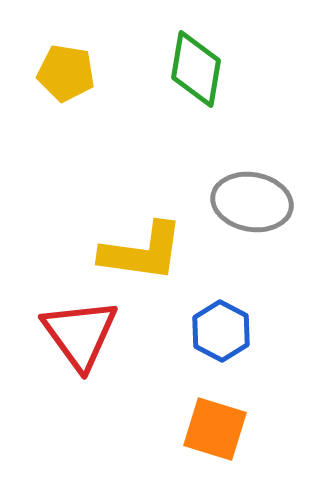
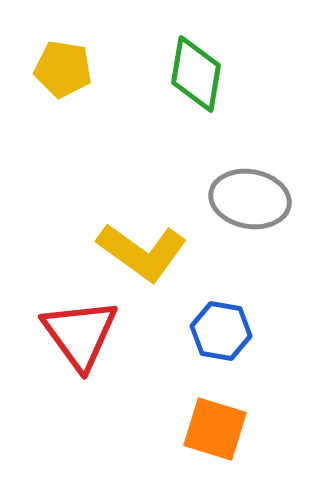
green diamond: moved 5 px down
yellow pentagon: moved 3 px left, 4 px up
gray ellipse: moved 2 px left, 3 px up
yellow L-shape: rotated 28 degrees clockwise
blue hexagon: rotated 18 degrees counterclockwise
